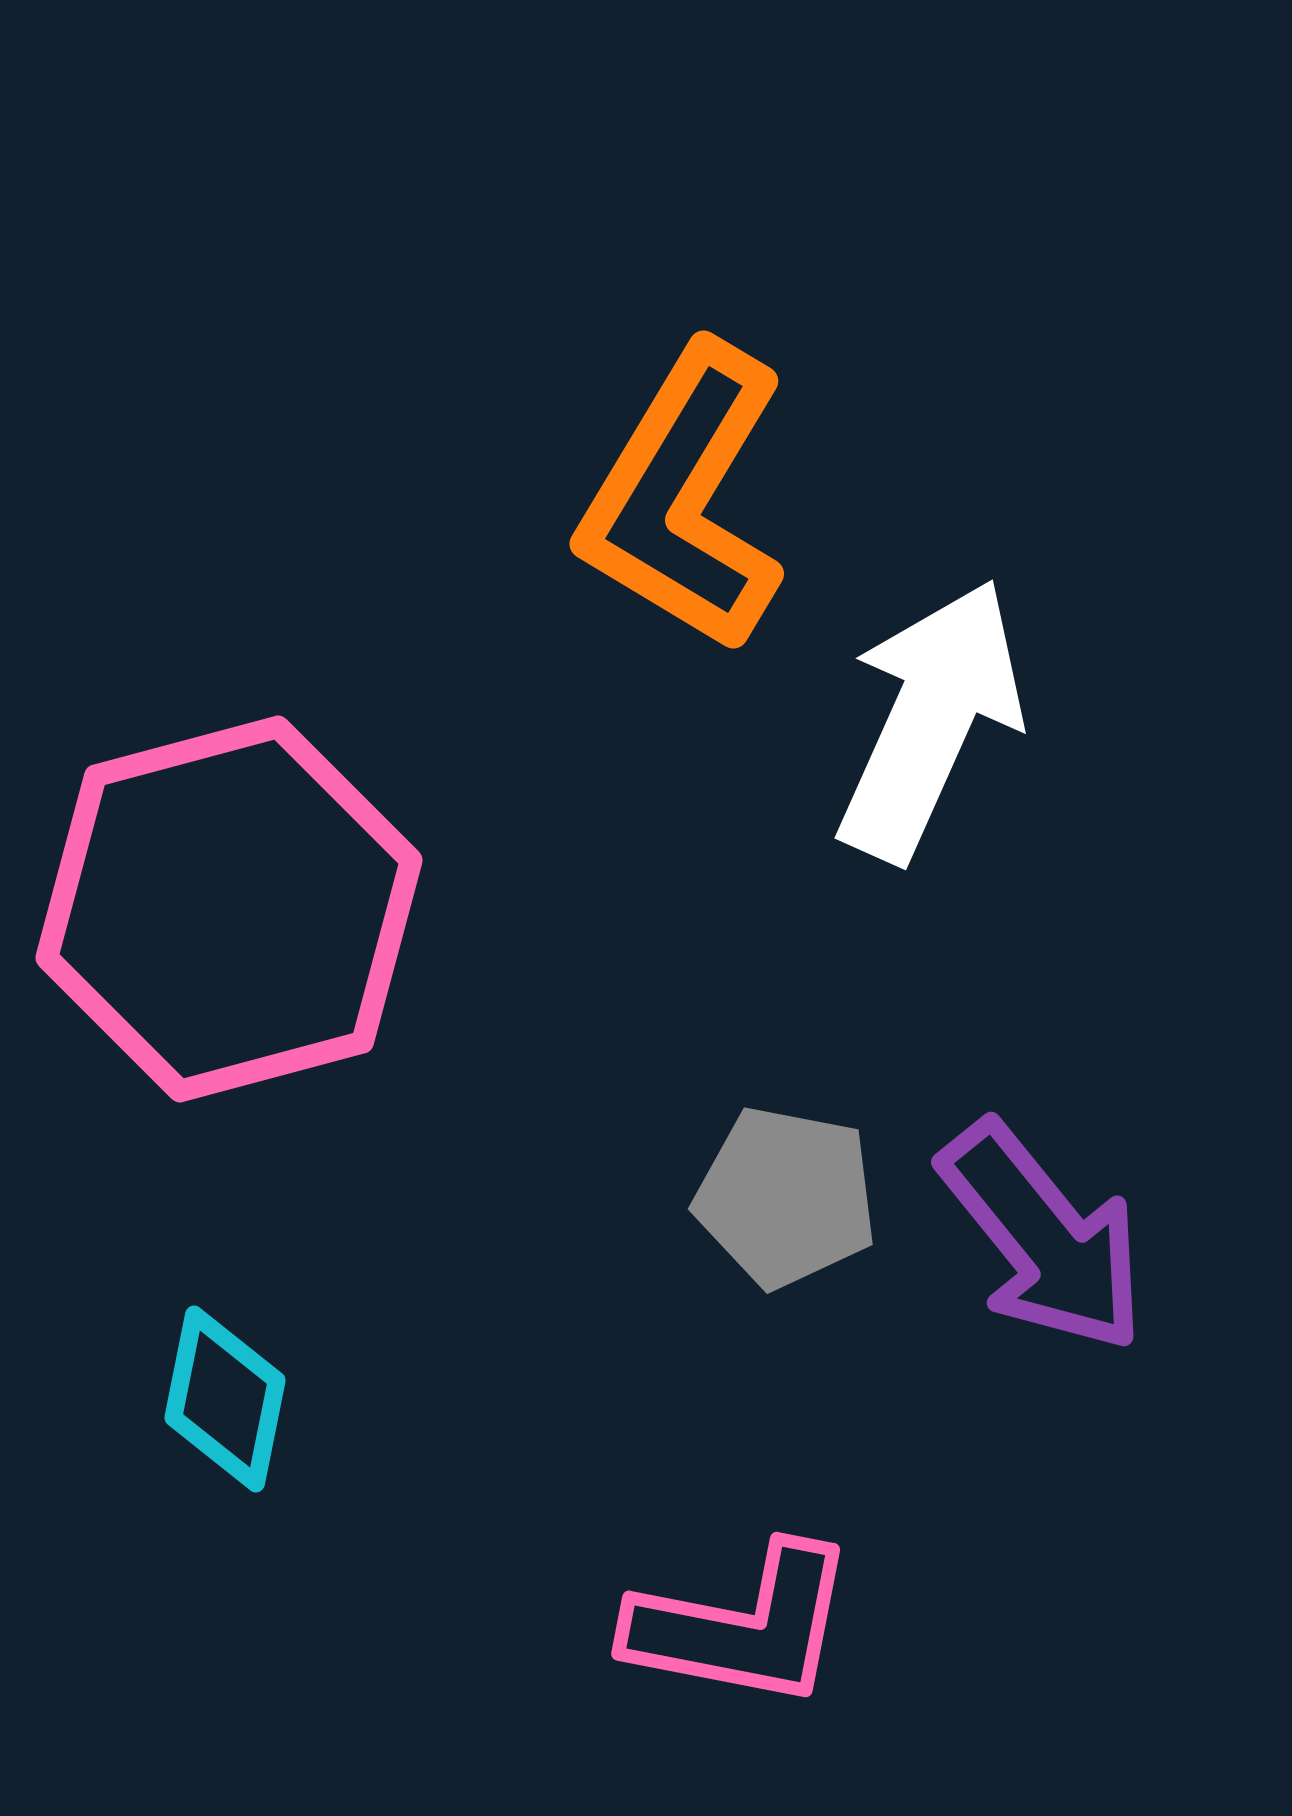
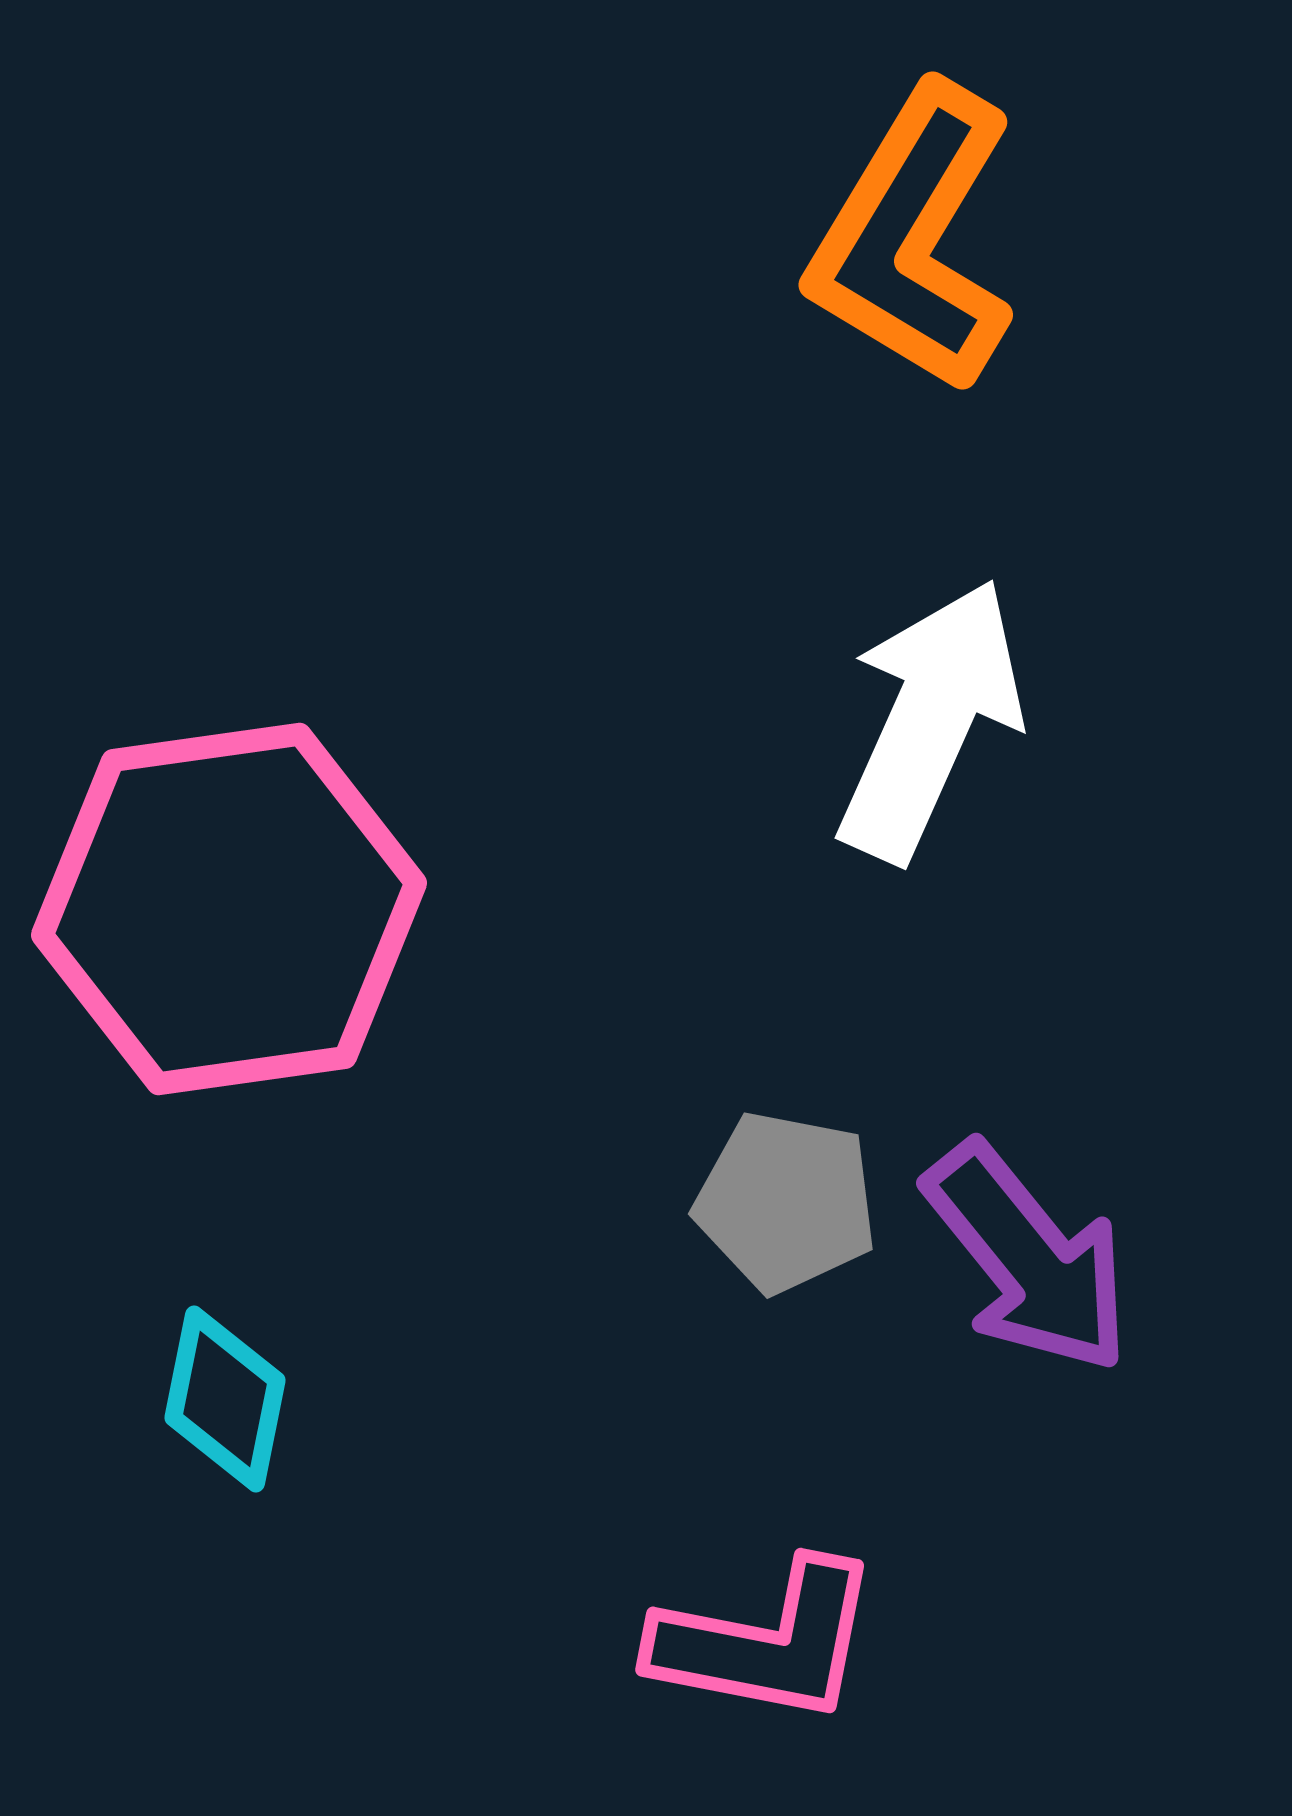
orange L-shape: moved 229 px right, 259 px up
pink hexagon: rotated 7 degrees clockwise
gray pentagon: moved 5 px down
purple arrow: moved 15 px left, 21 px down
pink L-shape: moved 24 px right, 16 px down
